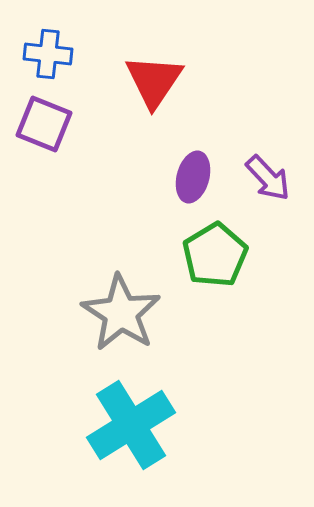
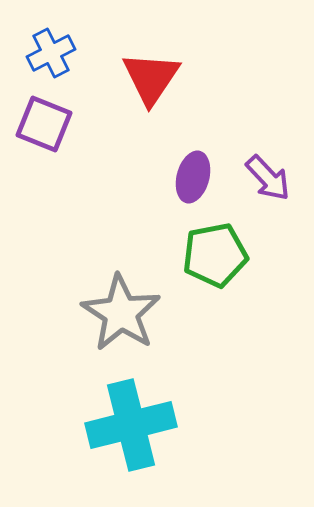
blue cross: moved 3 px right, 1 px up; rotated 33 degrees counterclockwise
red triangle: moved 3 px left, 3 px up
green pentagon: rotated 20 degrees clockwise
cyan cross: rotated 18 degrees clockwise
